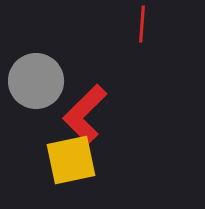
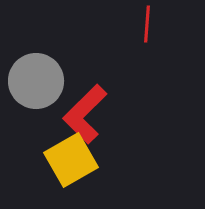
red line: moved 5 px right
yellow square: rotated 18 degrees counterclockwise
